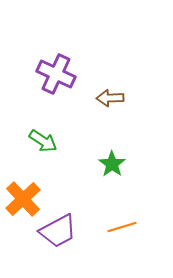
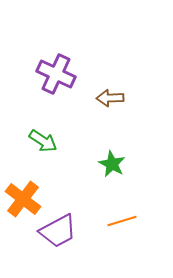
green star: rotated 8 degrees counterclockwise
orange cross: rotated 9 degrees counterclockwise
orange line: moved 6 px up
